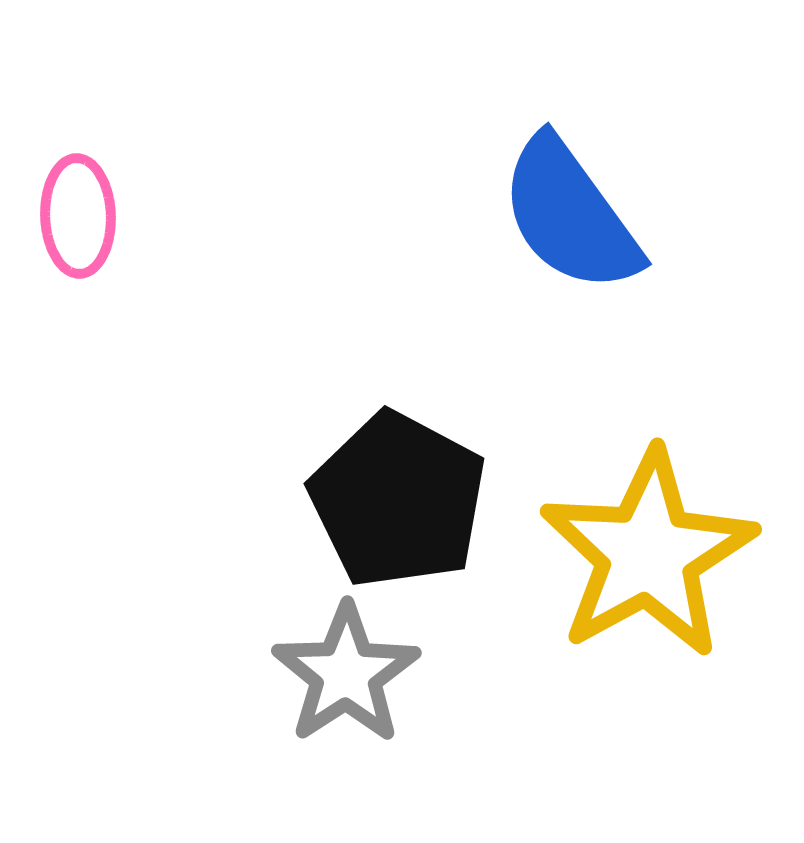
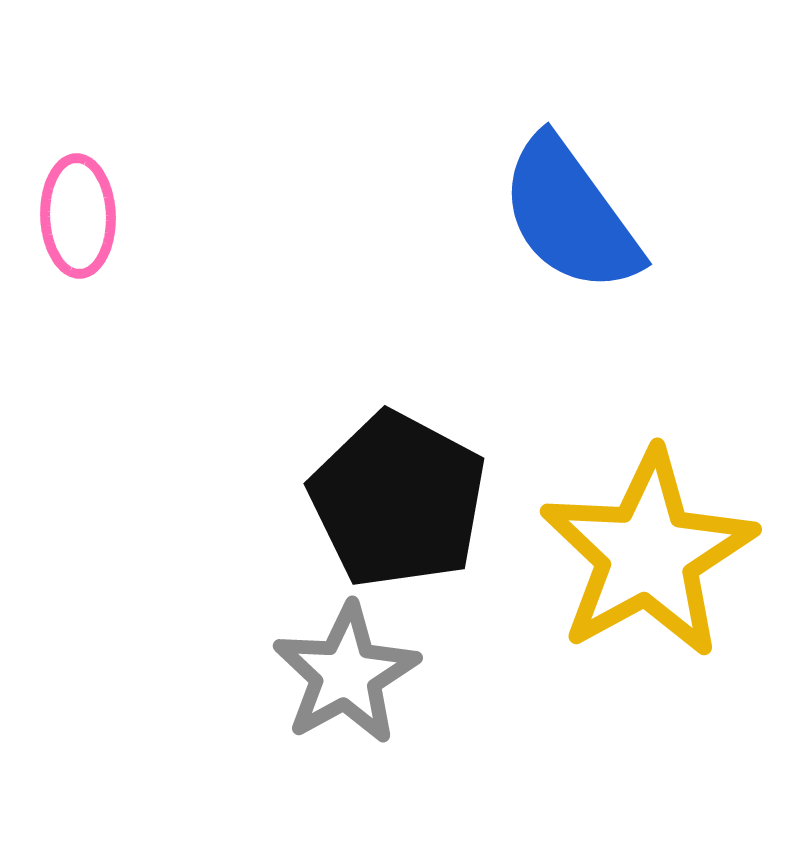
gray star: rotated 4 degrees clockwise
